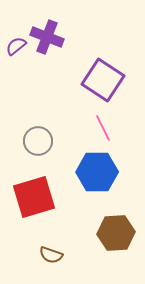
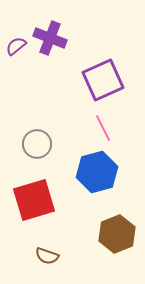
purple cross: moved 3 px right, 1 px down
purple square: rotated 33 degrees clockwise
gray circle: moved 1 px left, 3 px down
blue hexagon: rotated 15 degrees counterclockwise
red square: moved 3 px down
brown hexagon: moved 1 px right, 1 px down; rotated 18 degrees counterclockwise
brown semicircle: moved 4 px left, 1 px down
